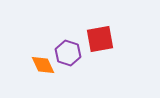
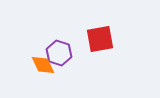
purple hexagon: moved 9 px left
